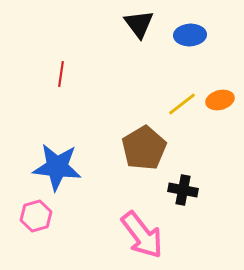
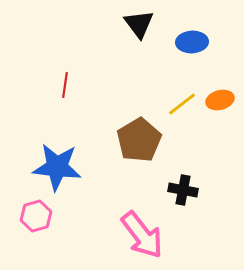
blue ellipse: moved 2 px right, 7 px down
red line: moved 4 px right, 11 px down
brown pentagon: moved 5 px left, 8 px up
